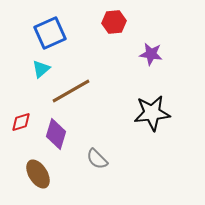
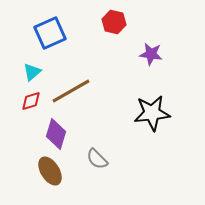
red hexagon: rotated 20 degrees clockwise
cyan triangle: moved 9 px left, 3 px down
red diamond: moved 10 px right, 21 px up
brown ellipse: moved 12 px right, 3 px up
